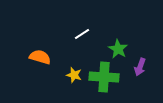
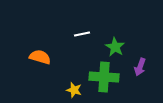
white line: rotated 21 degrees clockwise
green star: moved 3 px left, 2 px up
yellow star: moved 15 px down
